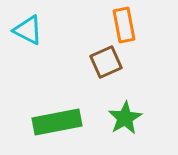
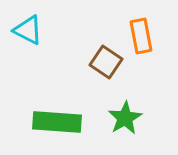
orange rectangle: moved 17 px right, 11 px down
brown square: rotated 32 degrees counterclockwise
green rectangle: rotated 15 degrees clockwise
